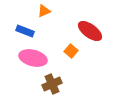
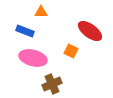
orange triangle: moved 3 px left, 1 px down; rotated 24 degrees clockwise
orange square: rotated 16 degrees counterclockwise
